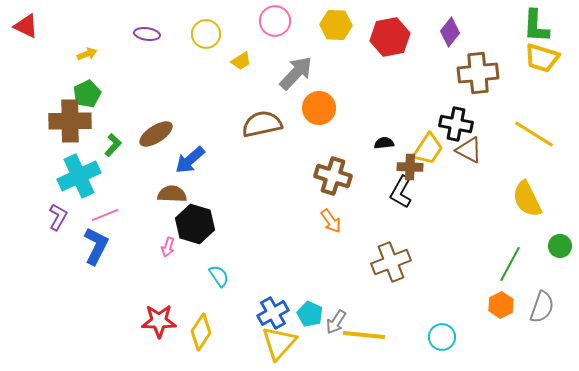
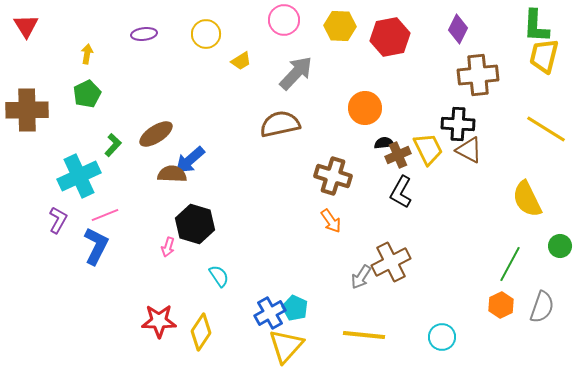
pink circle at (275, 21): moved 9 px right, 1 px up
yellow hexagon at (336, 25): moved 4 px right, 1 px down
red triangle at (26, 26): rotated 32 degrees clockwise
purple diamond at (450, 32): moved 8 px right, 3 px up; rotated 12 degrees counterclockwise
purple ellipse at (147, 34): moved 3 px left; rotated 15 degrees counterclockwise
yellow arrow at (87, 54): rotated 60 degrees counterclockwise
yellow trapezoid at (542, 58): moved 2 px right, 2 px up; rotated 87 degrees clockwise
brown cross at (478, 73): moved 2 px down
orange circle at (319, 108): moved 46 px right
brown cross at (70, 121): moved 43 px left, 11 px up
brown semicircle at (262, 124): moved 18 px right
black cross at (456, 124): moved 2 px right; rotated 8 degrees counterclockwise
yellow line at (534, 134): moved 12 px right, 5 px up
yellow trapezoid at (428, 149): rotated 60 degrees counterclockwise
brown cross at (410, 167): moved 12 px left, 12 px up; rotated 25 degrees counterclockwise
brown semicircle at (172, 194): moved 20 px up
purple L-shape at (58, 217): moved 3 px down
brown cross at (391, 262): rotated 6 degrees counterclockwise
blue cross at (273, 313): moved 3 px left
cyan pentagon at (310, 314): moved 15 px left, 6 px up
gray arrow at (336, 322): moved 25 px right, 45 px up
yellow triangle at (279, 343): moved 7 px right, 3 px down
